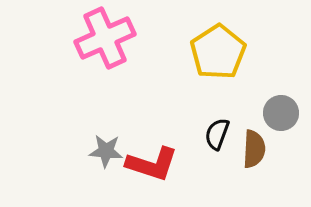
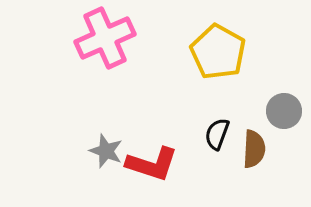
yellow pentagon: rotated 10 degrees counterclockwise
gray circle: moved 3 px right, 2 px up
gray star: rotated 16 degrees clockwise
